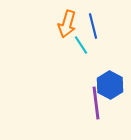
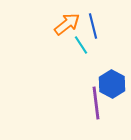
orange arrow: rotated 144 degrees counterclockwise
blue hexagon: moved 2 px right, 1 px up
